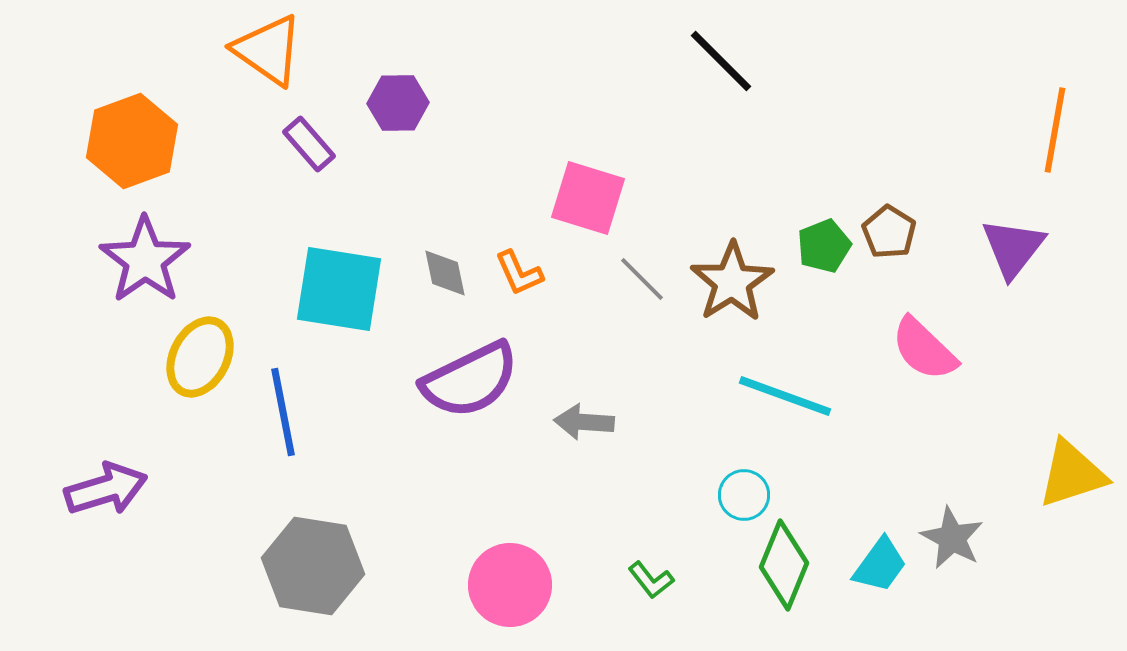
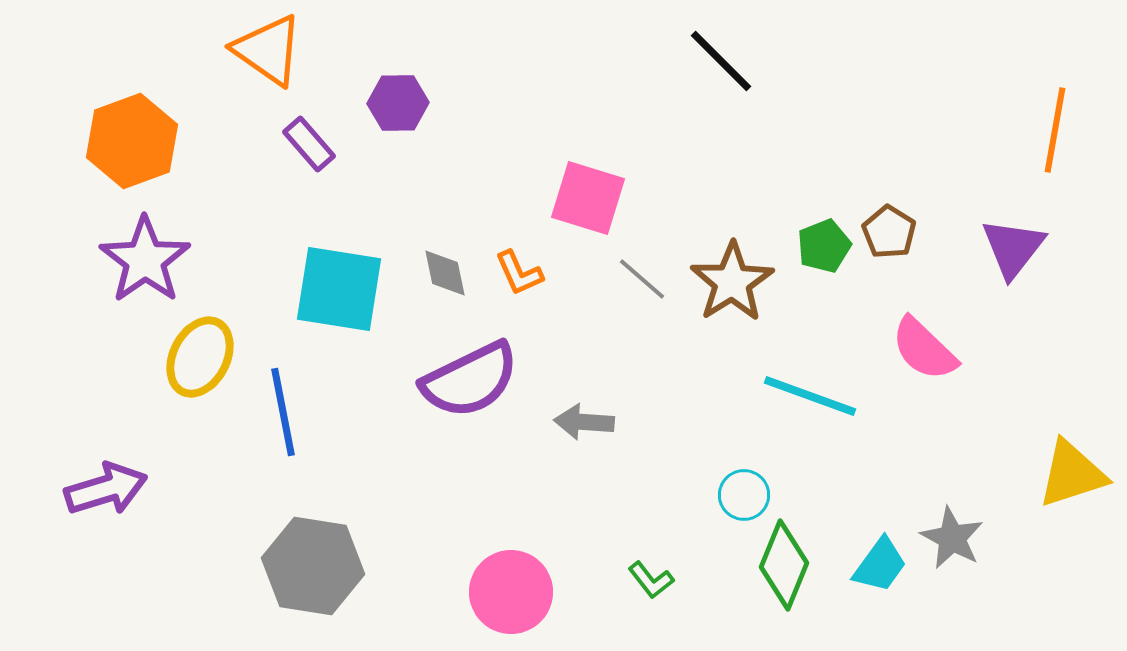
gray line: rotated 4 degrees counterclockwise
cyan line: moved 25 px right
pink circle: moved 1 px right, 7 px down
